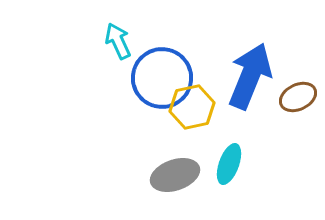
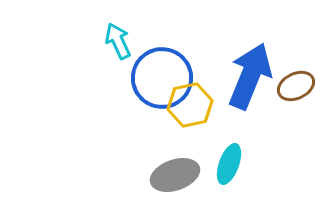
brown ellipse: moved 2 px left, 11 px up
yellow hexagon: moved 2 px left, 2 px up
